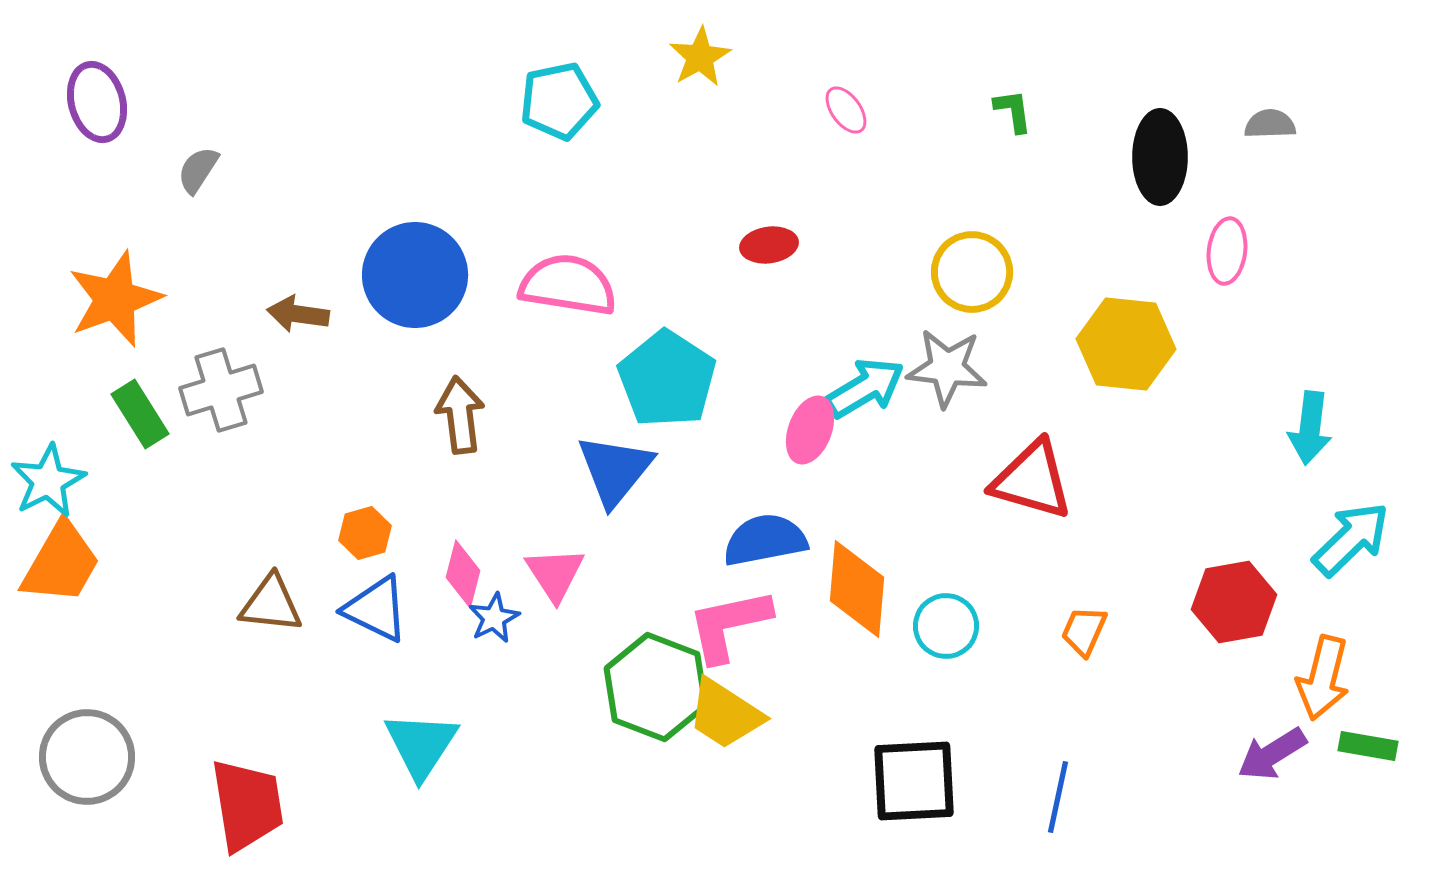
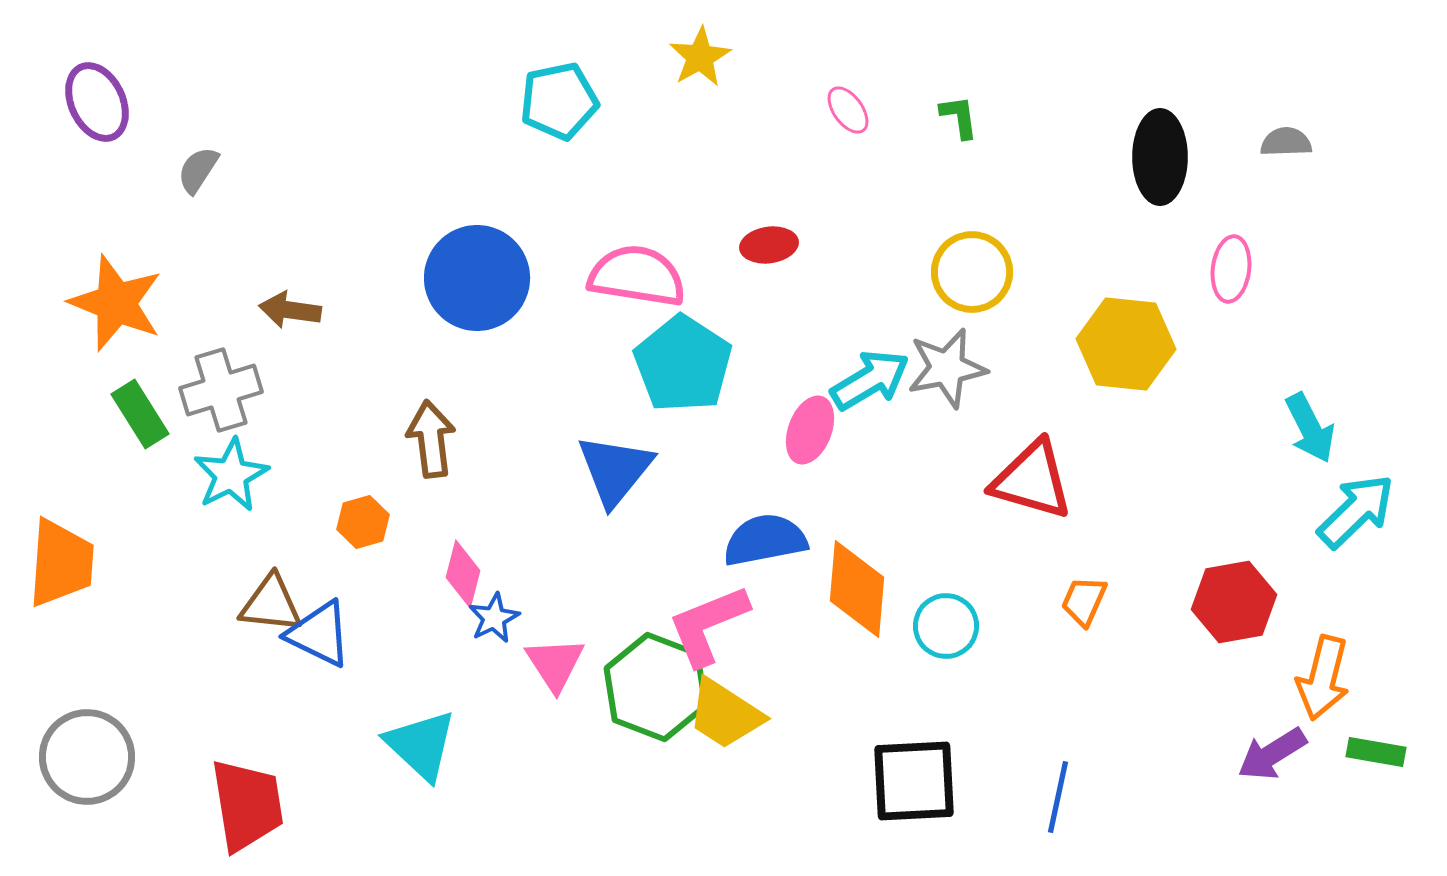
purple ellipse at (97, 102): rotated 10 degrees counterclockwise
pink ellipse at (846, 110): moved 2 px right
green L-shape at (1013, 111): moved 54 px left, 6 px down
gray semicircle at (1270, 124): moved 16 px right, 18 px down
pink ellipse at (1227, 251): moved 4 px right, 18 px down
blue circle at (415, 275): moved 62 px right, 3 px down
pink semicircle at (568, 285): moved 69 px right, 9 px up
orange star at (115, 299): moved 1 px right, 4 px down; rotated 30 degrees counterclockwise
brown arrow at (298, 314): moved 8 px left, 4 px up
gray star at (947, 368): rotated 18 degrees counterclockwise
cyan pentagon at (667, 379): moved 16 px right, 15 px up
cyan arrow at (865, 388): moved 5 px right, 8 px up
brown arrow at (460, 415): moved 29 px left, 24 px down
cyan arrow at (1310, 428): rotated 34 degrees counterclockwise
cyan star at (48, 481): moved 183 px right, 6 px up
orange hexagon at (365, 533): moved 2 px left, 11 px up
cyan arrow at (1351, 539): moved 5 px right, 28 px up
orange trapezoid at (61, 563): rotated 26 degrees counterclockwise
pink triangle at (555, 574): moved 90 px down
blue triangle at (376, 609): moved 57 px left, 25 px down
pink L-shape at (729, 625): moved 21 px left; rotated 10 degrees counterclockwise
orange trapezoid at (1084, 631): moved 30 px up
cyan triangle at (421, 745): rotated 20 degrees counterclockwise
green rectangle at (1368, 746): moved 8 px right, 6 px down
